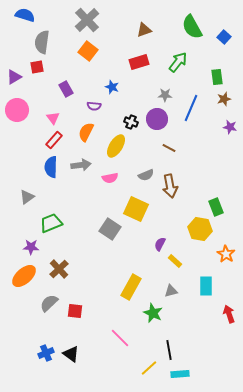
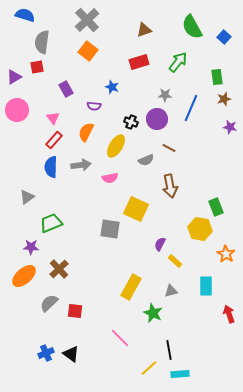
gray semicircle at (146, 175): moved 15 px up
gray square at (110, 229): rotated 25 degrees counterclockwise
